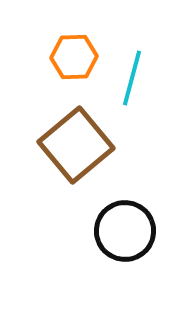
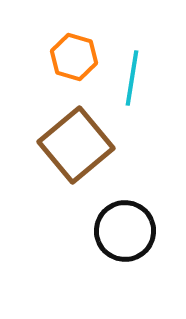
orange hexagon: rotated 18 degrees clockwise
cyan line: rotated 6 degrees counterclockwise
